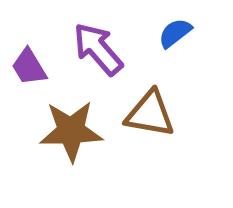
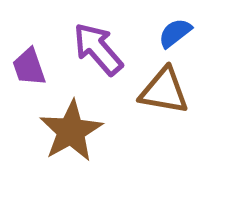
purple trapezoid: rotated 12 degrees clockwise
brown triangle: moved 14 px right, 23 px up
brown star: rotated 28 degrees counterclockwise
